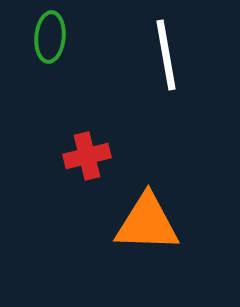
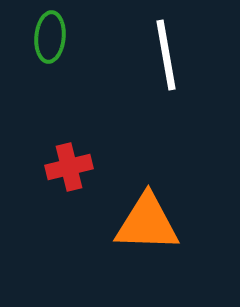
red cross: moved 18 px left, 11 px down
